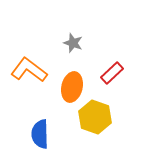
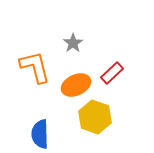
gray star: rotated 18 degrees clockwise
orange L-shape: moved 6 px right, 3 px up; rotated 39 degrees clockwise
orange ellipse: moved 4 px right, 2 px up; rotated 52 degrees clockwise
